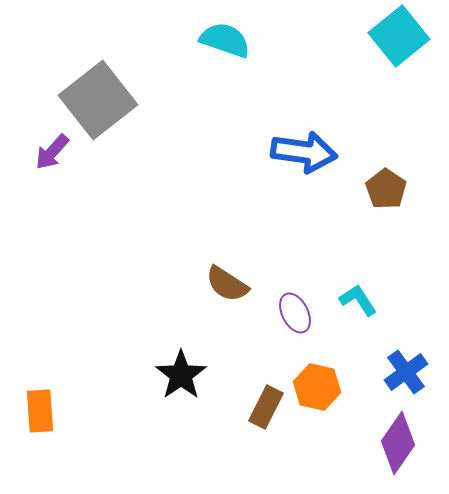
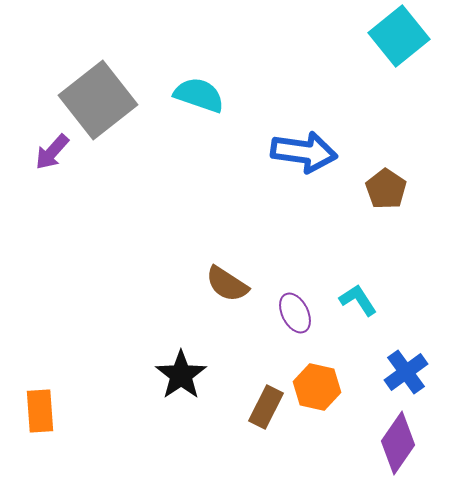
cyan semicircle: moved 26 px left, 55 px down
